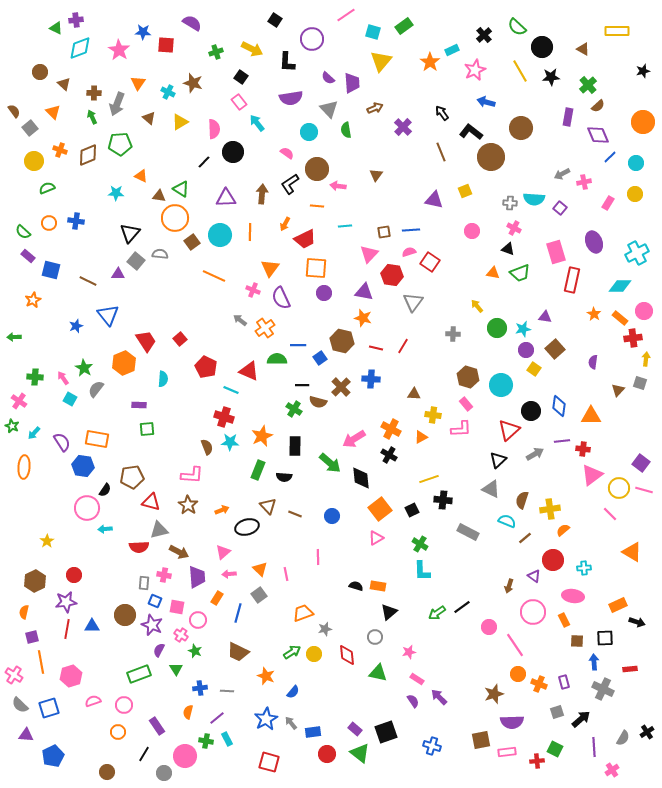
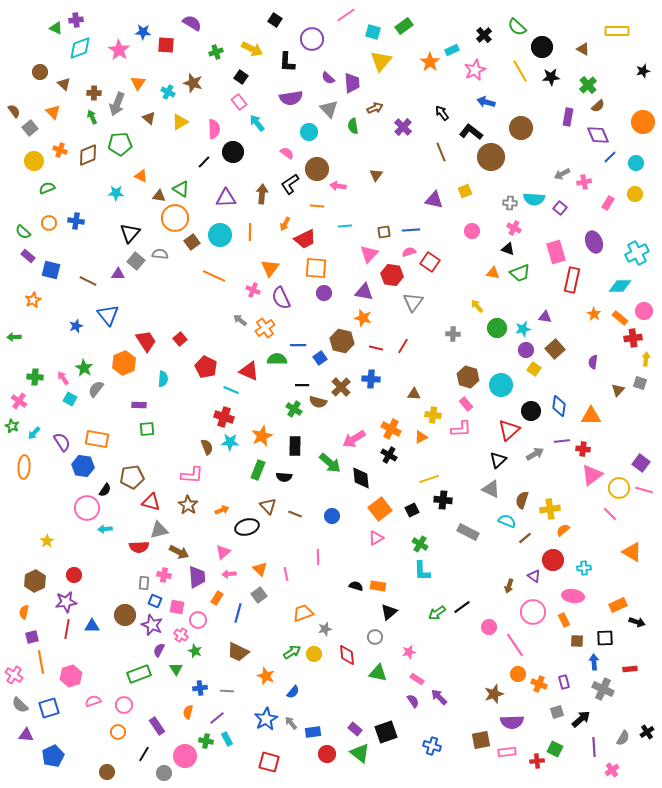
green semicircle at (346, 130): moved 7 px right, 4 px up
